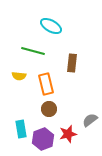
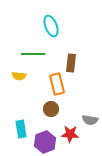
cyan ellipse: rotated 40 degrees clockwise
green line: moved 3 px down; rotated 15 degrees counterclockwise
brown rectangle: moved 1 px left
orange rectangle: moved 11 px right
brown circle: moved 2 px right
gray semicircle: rotated 133 degrees counterclockwise
red star: moved 2 px right; rotated 18 degrees clockwise
purple hexagon: moved 2 px right, 3 px down
